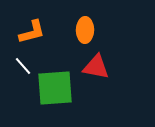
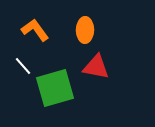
orange L-shape: moved 3 px right, 2 px up; rotated 112 degrees counterclockwise
green square: rotated 12 degrees counterclockwise
